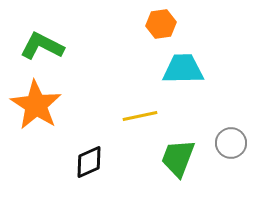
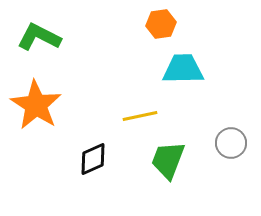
green L-shape: moved 3 px left, 9 px up
green trapezoid: moved 10 px left, 2 px down
black diamond: moved 4 px right, 3 px up
